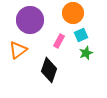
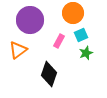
black diamond: moved 4 px down
